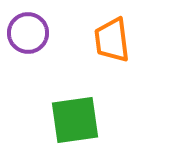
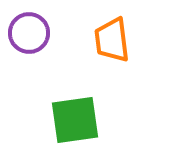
purple circle: moved 1 px right
